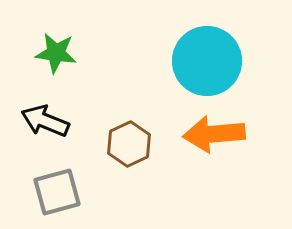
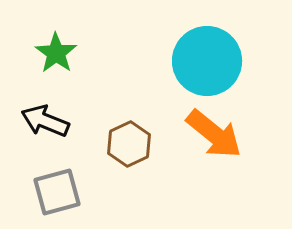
green star: rotated 27 degrees clockwise
orange arrow: rotated 136 degrees counterclockwise
